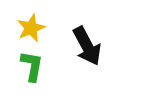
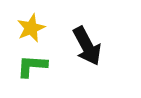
green L-shape: rotated 96 degrees counterclockwise
